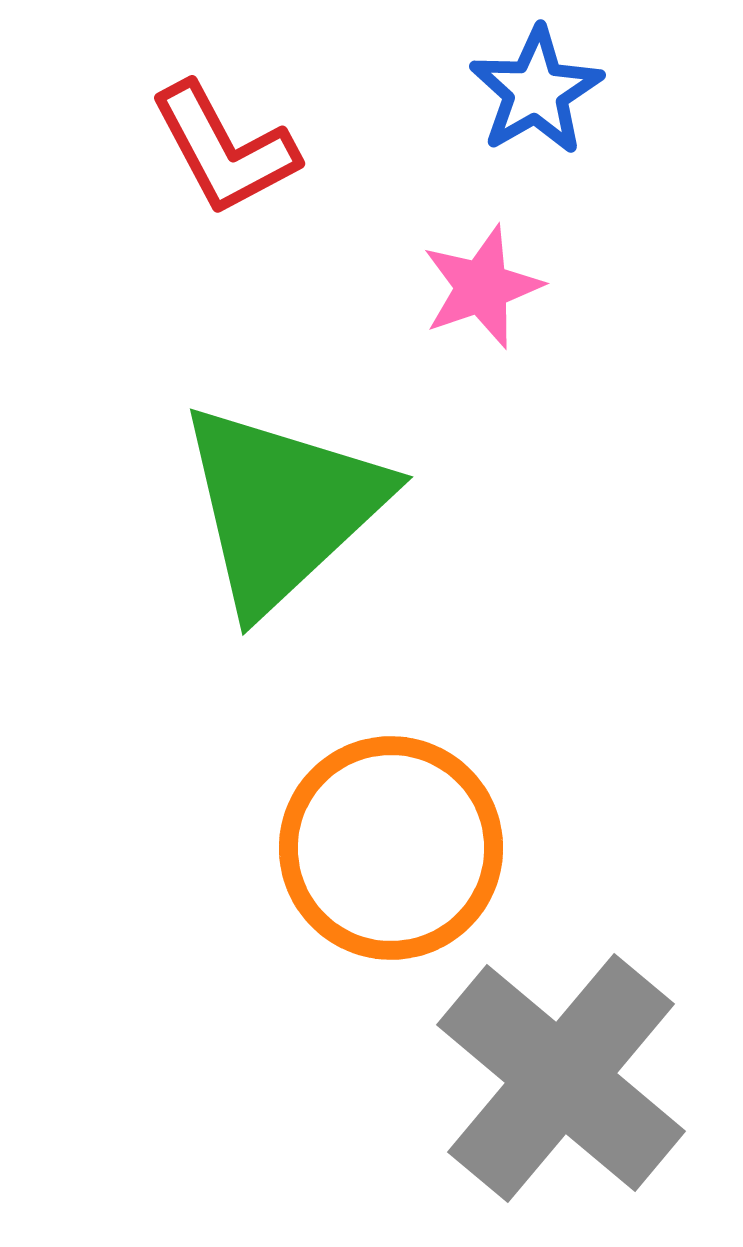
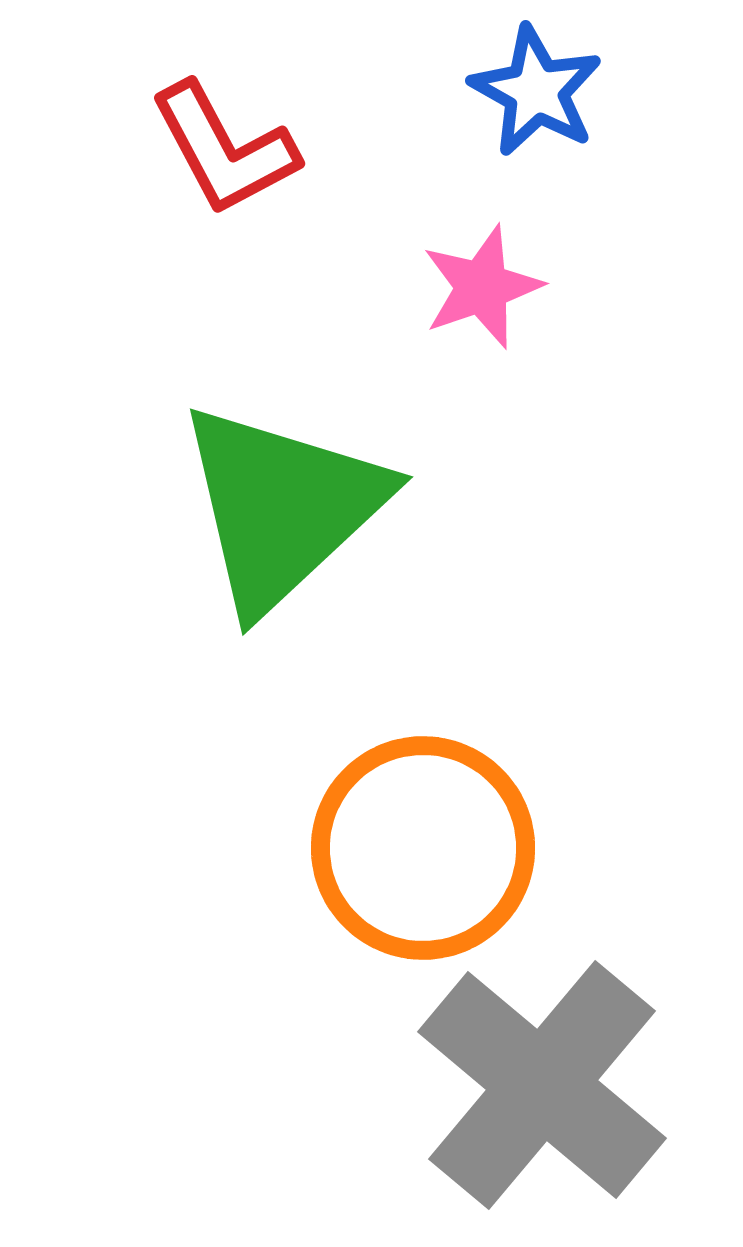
blue star: rotated 13 degrees counterclockwise
orange circle: moved 32 px right
gray cross: moved 19 px left, 7 px down
